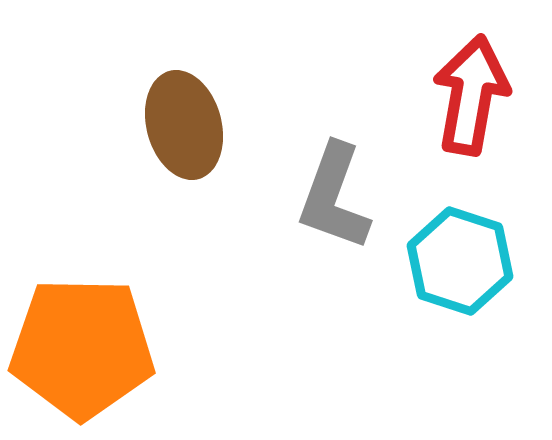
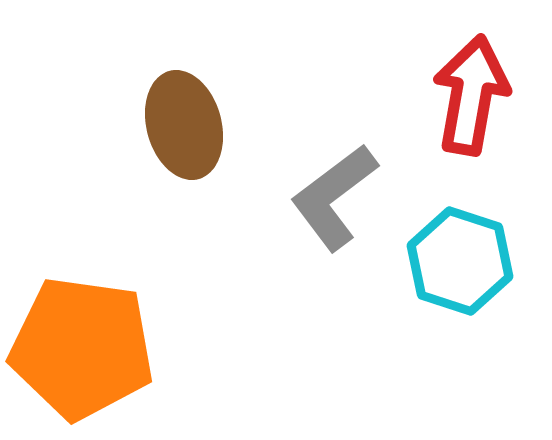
gray L-shape: rotated 33 degrees clockwise
orange pentagon: rotated 7 degrees clockwise
